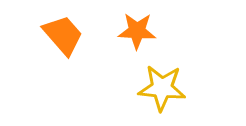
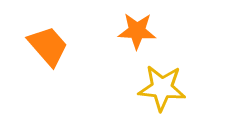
orange trapezoid: moved 15 px left, 11 px down
